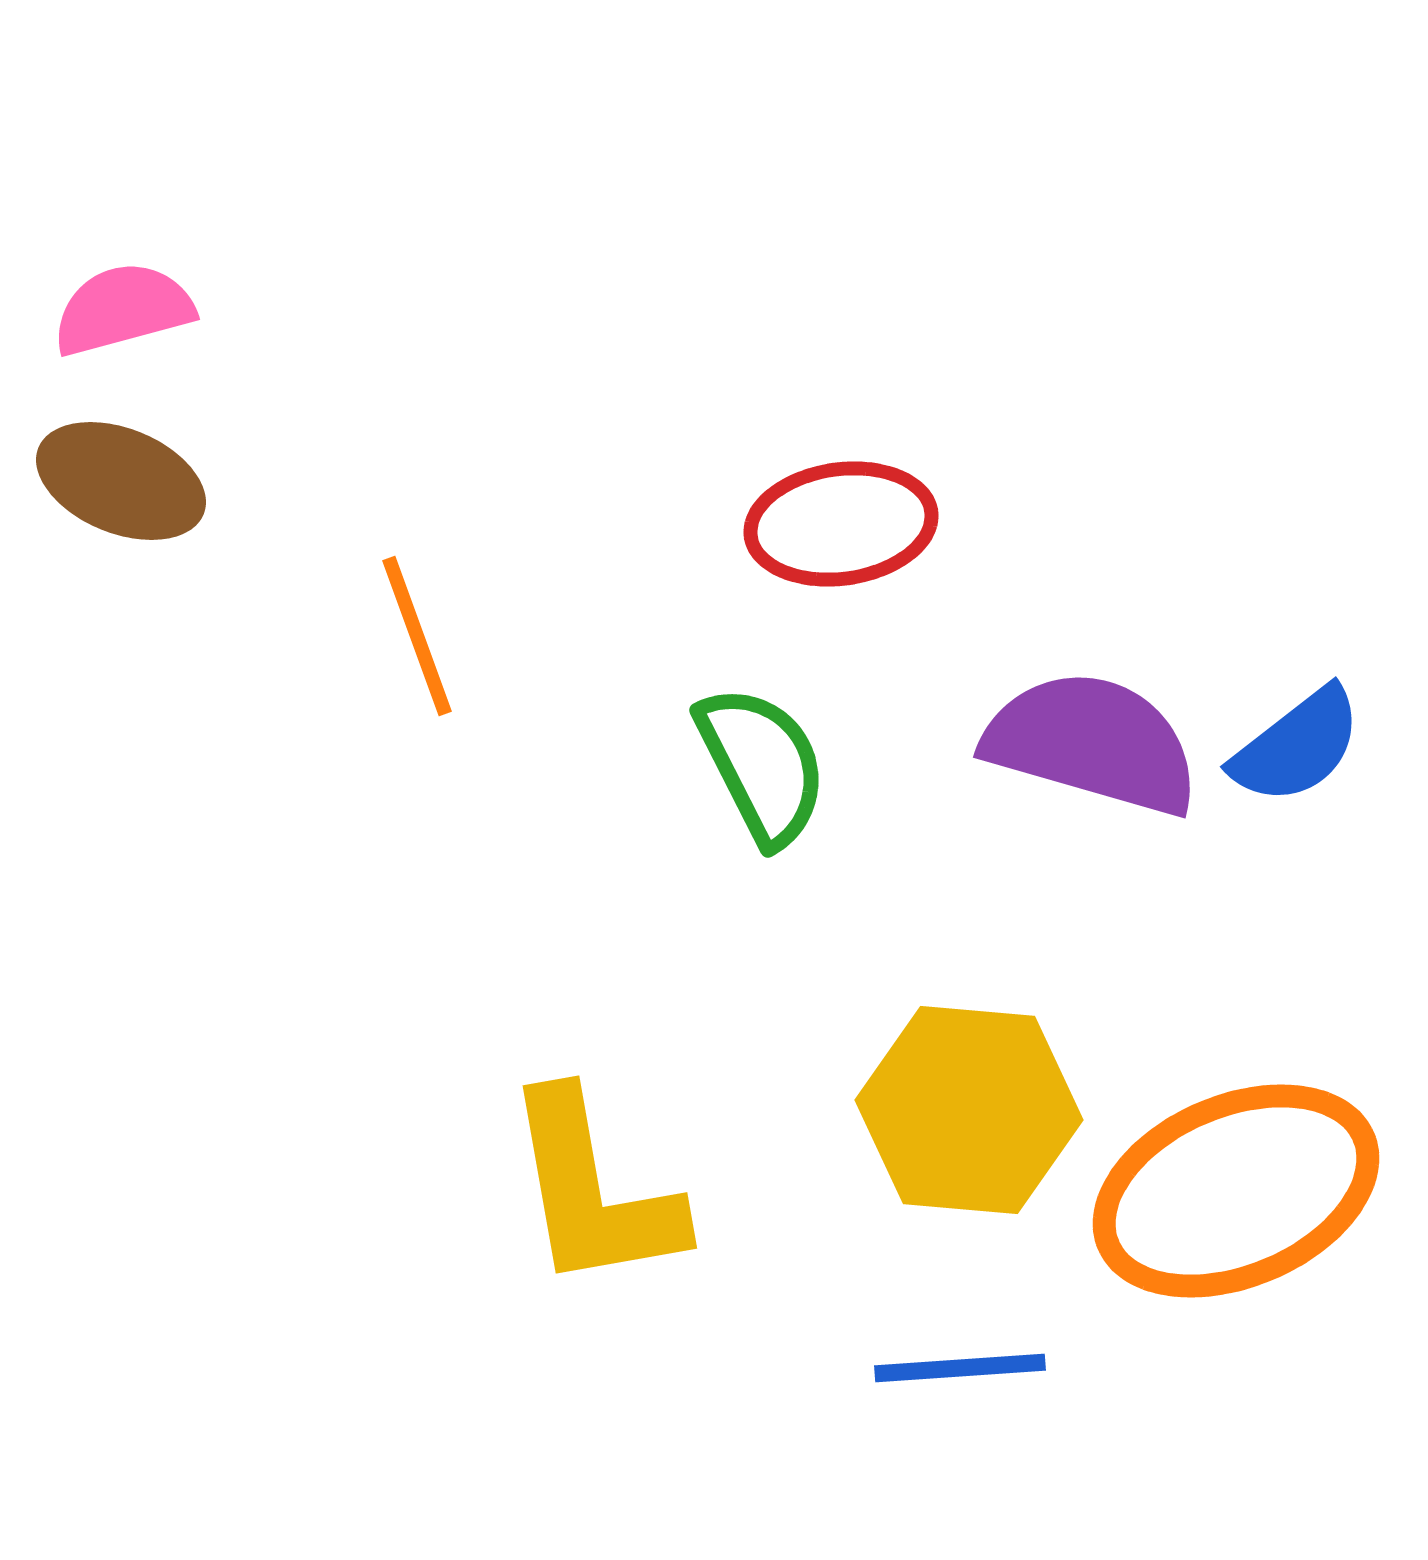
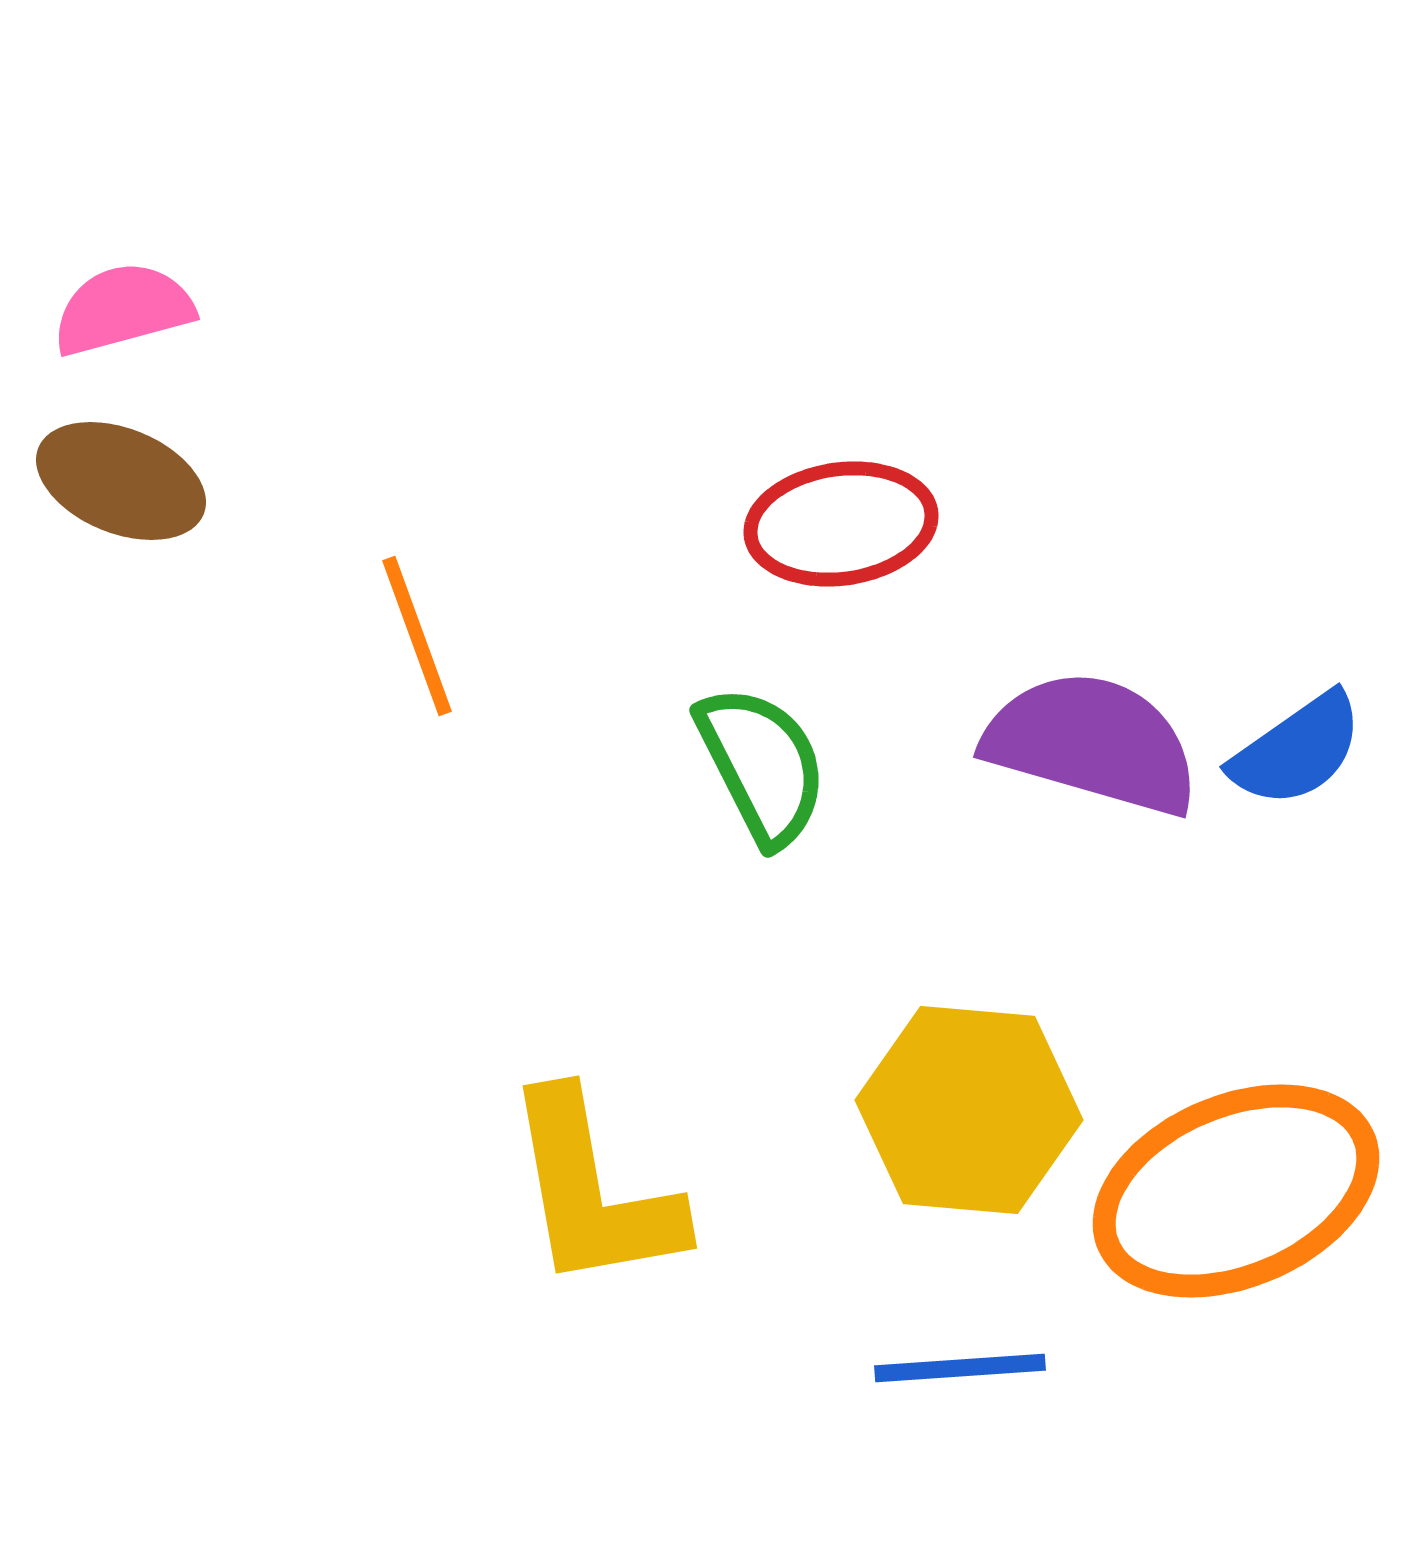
blue semicircle: moved 4 px down; rotated 3 degrees clockwise
